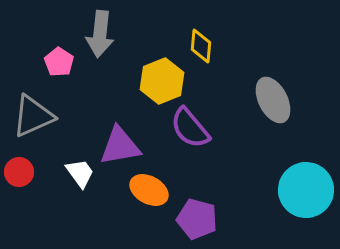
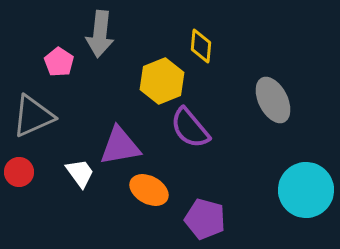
purple pentagon: moved 8 px right
